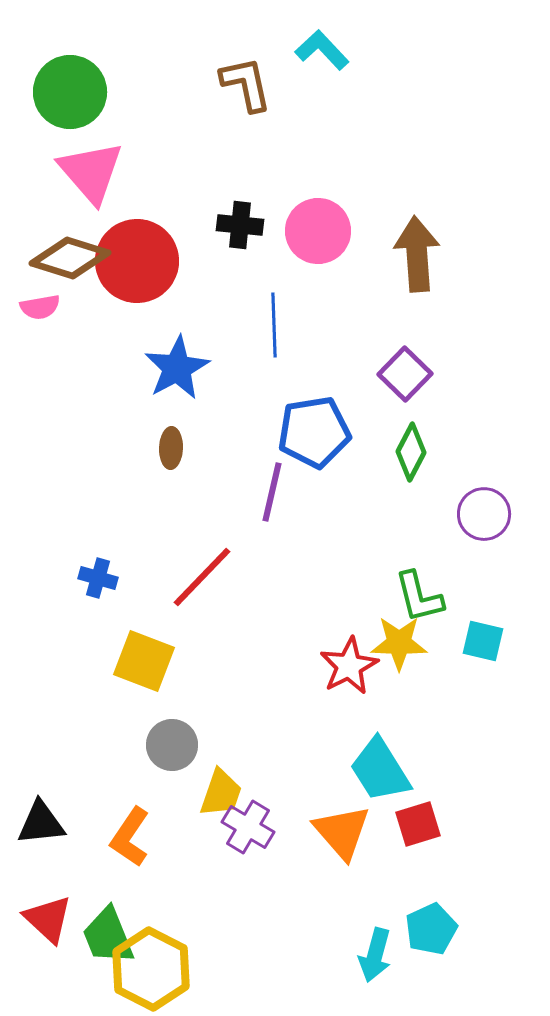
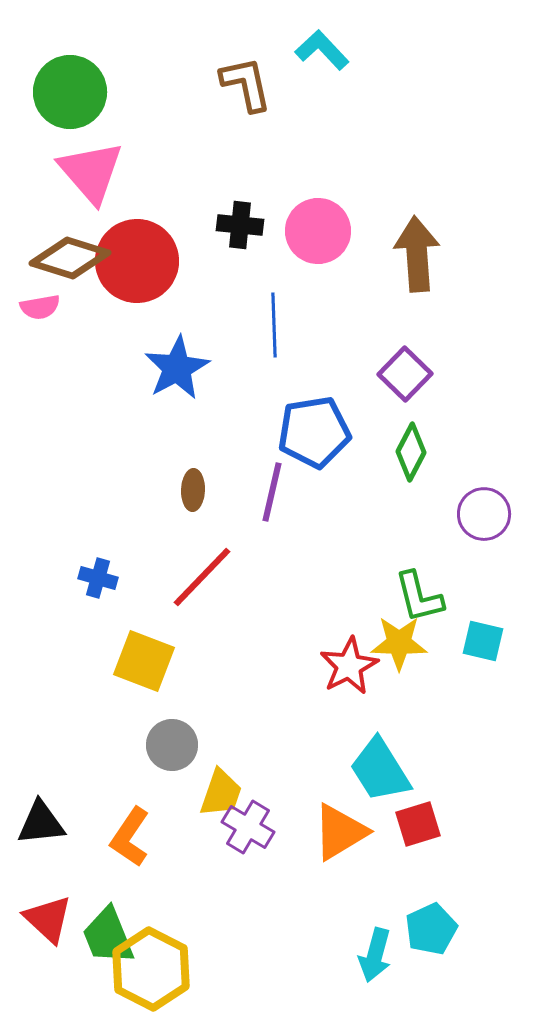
brown ellipse: moved 22 px right, 42 px down
orange triangle: moved 2 px left; rotated 40 degrees clockwise
